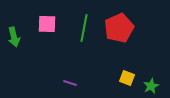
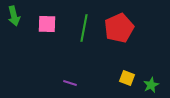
green arrow: moved 21 px up
green star: moved 1 px up
